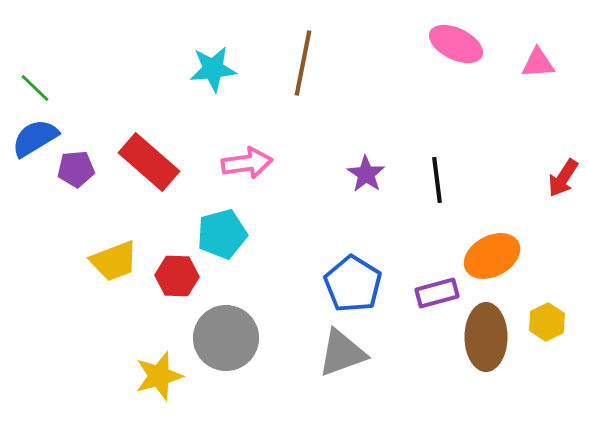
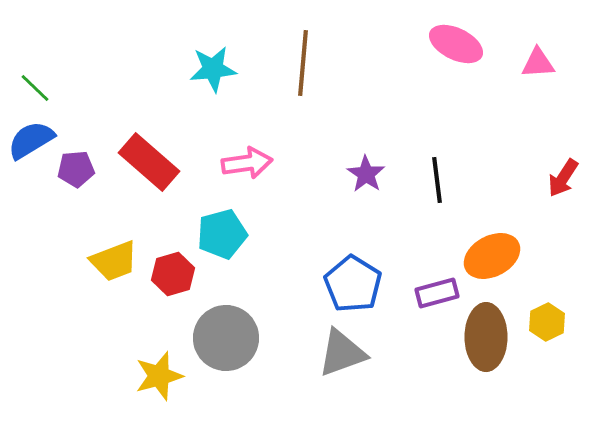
brown line: rotated 6 degrees counterclockwise
blue semicircle: moved 4 px left, 2 px down
red hexagon: moved 4 px left, 2 px up; rotated 18 degrees counterclockwise
